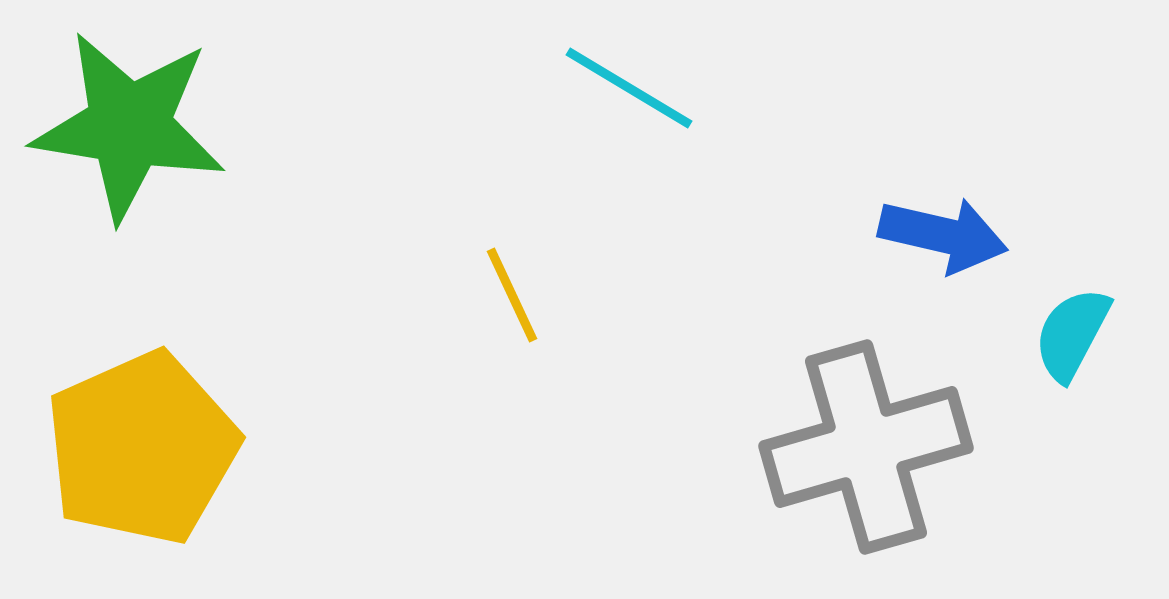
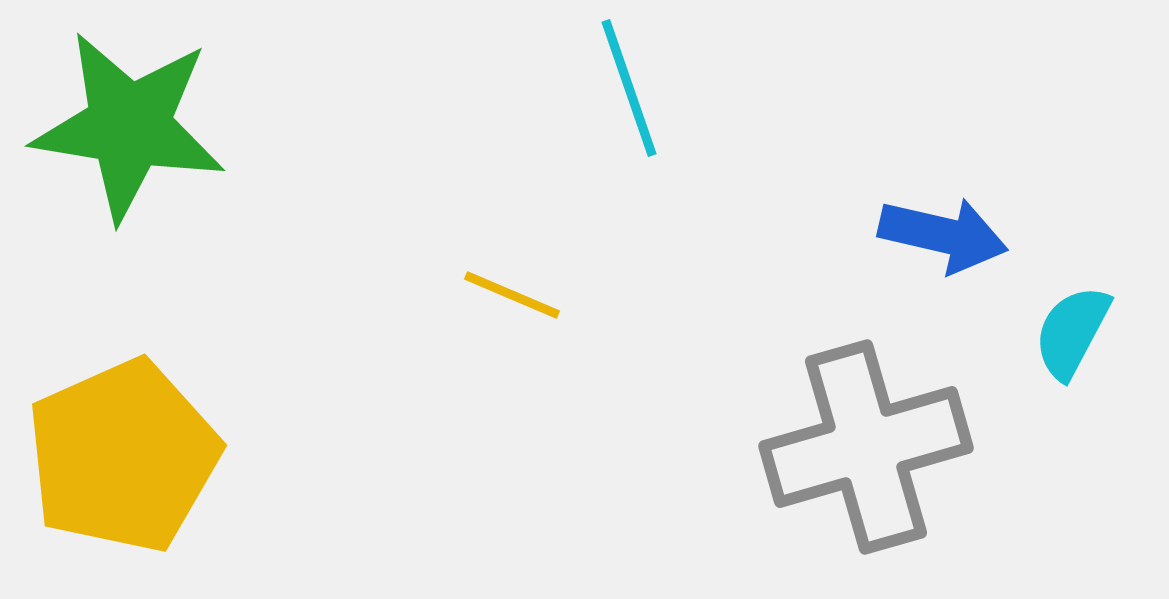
cyan line: rotated 40 degrees clockwise
yellow line: rotated 42 degrees counterclockwise
cyan semicircle: moved 2 px up
yellow pentagon: moved 19 px left, 8 px down
